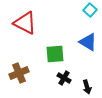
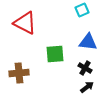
cyan square: moved 8 px left; rotated 24 degrees clockwise
blue triangle: rotated 24 degrees counterclockwise
brown cross: rotated 18 degrees clockwise
black cross: moved 21 px right, 10 px up
black arrow: rotated 112 degrees counterclockwise
